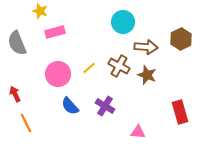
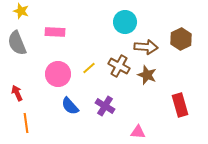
yellow star: moved 19 px left
cyan circle: moved 2 px right
pink rectangle: rotated 18 degrees clockwise
red arrow: moved 2 px right, 1 px up
red rectangle: moved 7 px up
orange line: rotated 18 degrees clockwise
